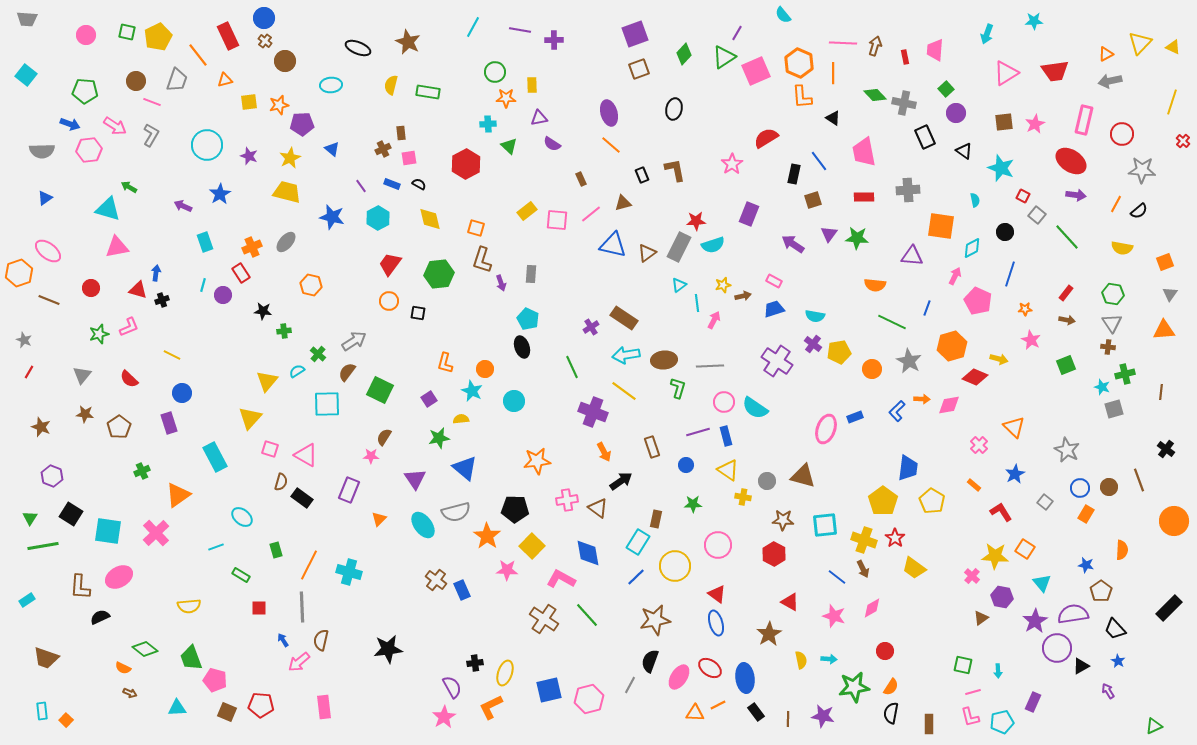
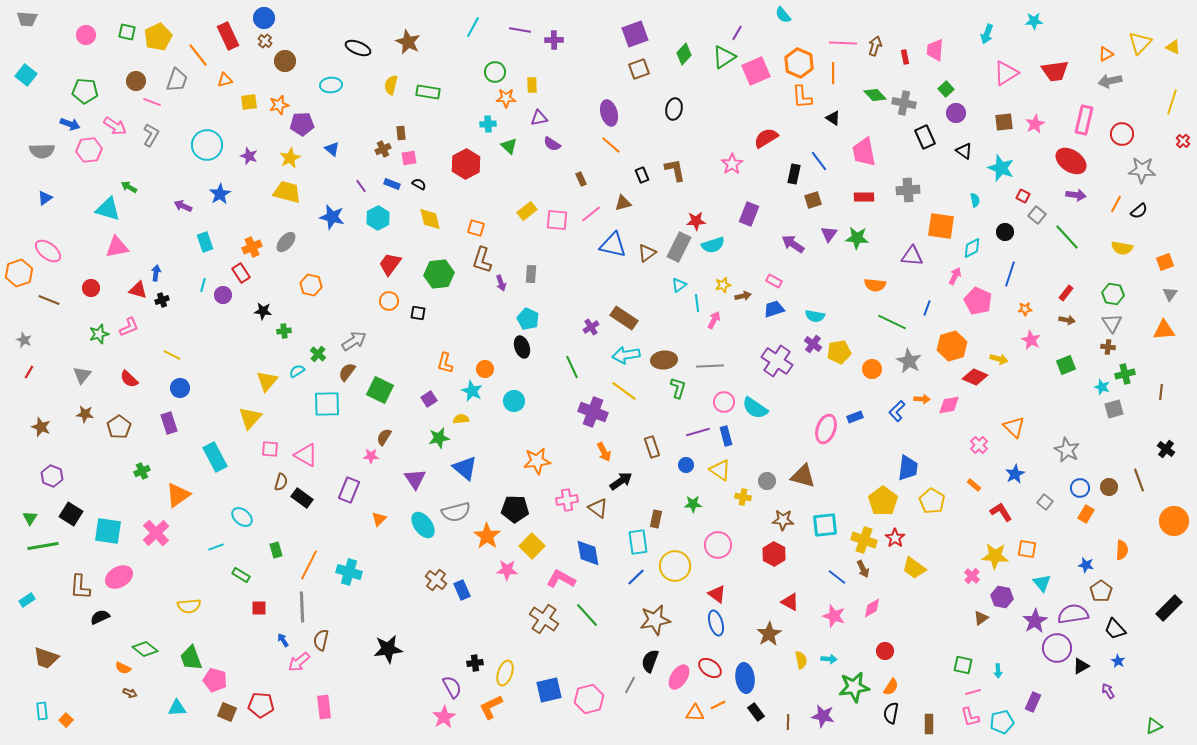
blue circle at (182, 393): moved 2 px left, 5 px up
pink square at (270, 449): rotated 12 degrees counterclockwise
yellow triangle at (728, 470): moved 8 px left
cyan rectangle at (638, 542): rotated 40 degrees counterclockwise
orange square at (1025, 549): moved 2 px right; rotated 24 degrees counterclockwise
brown line at (788, 719): moved 3 px down
